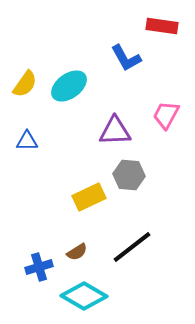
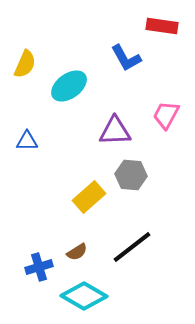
yellow semicircle: moved 20 px up; rotated 12 degrees counterclockwise
gray hexagon: moved 2 px right
yellow rectangle: rotated 16 degrees counterclockwise
